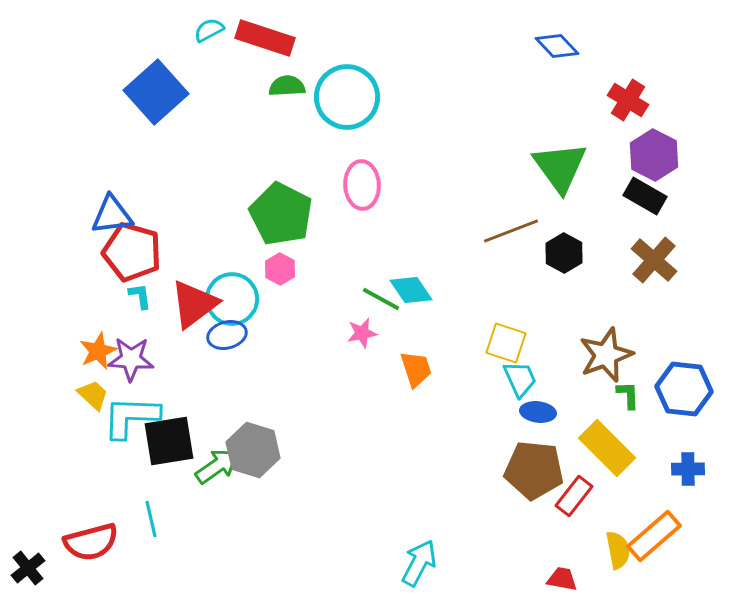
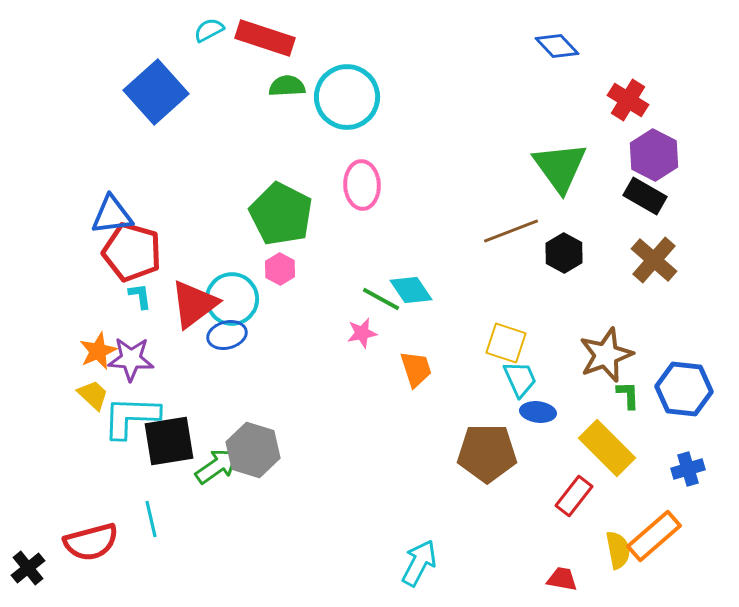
blue cross at (688, 469): rotated 16 degrees counterclockwise
brown pentagon at (534, 470): moved 47 px left, 17 px up; rotated 6 degrees counterclockwise
